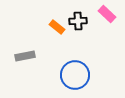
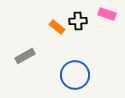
pink rectangle: rotated 24 degrees counterclockwise
gray rectangle: rotated 18 degrees counterclockwise
